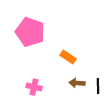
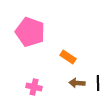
black line: moved 3 px up
